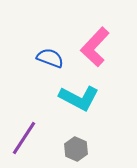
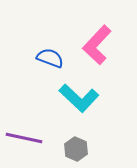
pink L-shape: moved 2 px right, 2 px up
cyan L-shape: rotated 15 degrees clockwise
purple line: rotated 69 degrees clockwise
